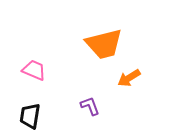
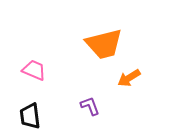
black trapezoid: rotated 16 degrees counterclockwise
